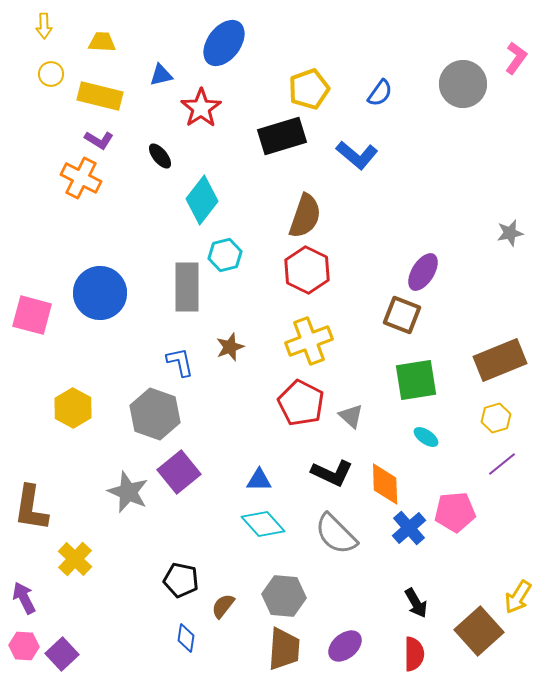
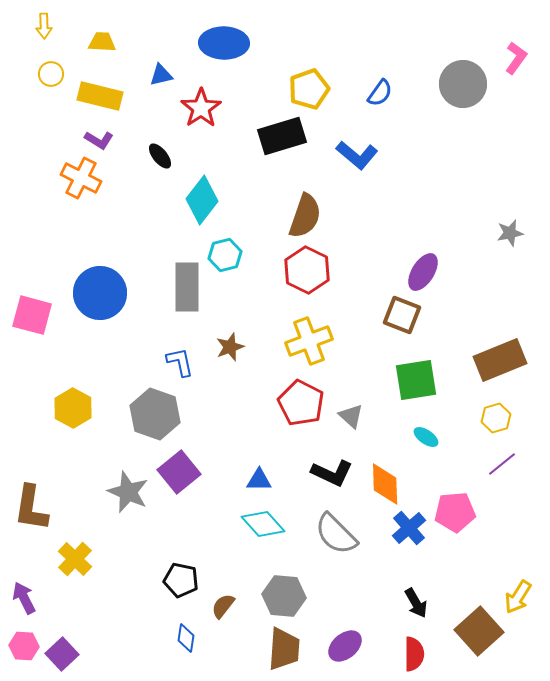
blue ellipse at (224, 43): rotated 54 degrees clockwise
